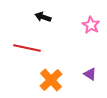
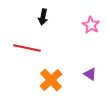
black arrow: rotated 98 degrees counterclockwise
